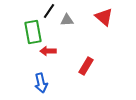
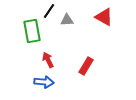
red triangle: rotated 12 degrees counterclockwise
green rectangle: moved 1 px left, 1 px up
red arrow: moved 9 px down; rotated 63 degrees clockwise
blue arrow: moved 3 px right, 1 px up; rotated 72 degrees counterclockwise
